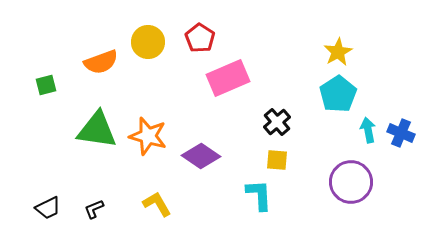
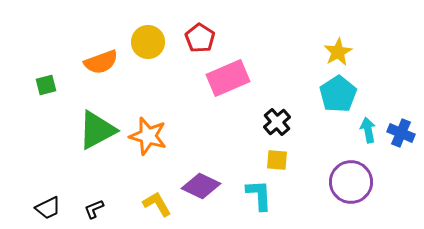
green triangle: rotated 36 degrees counterclockwise
purple diamond: moved 30 px down; rotated 9 degrees counterclockwise
